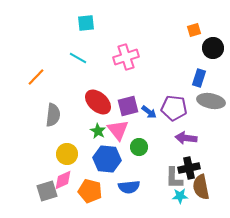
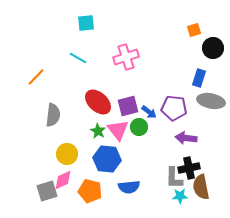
green circle: moved 20 px up
